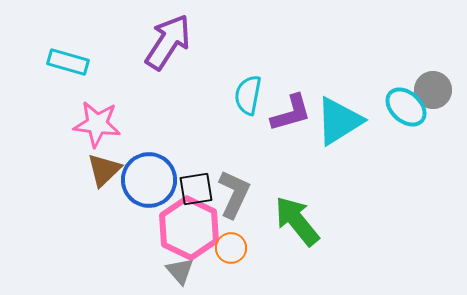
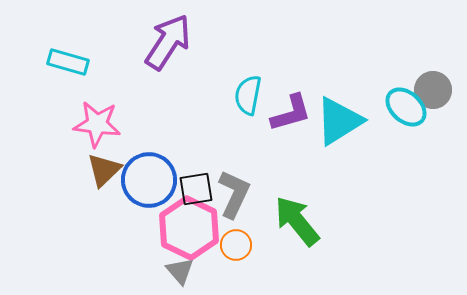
orange circle: moved 5 px right, 3 px up
